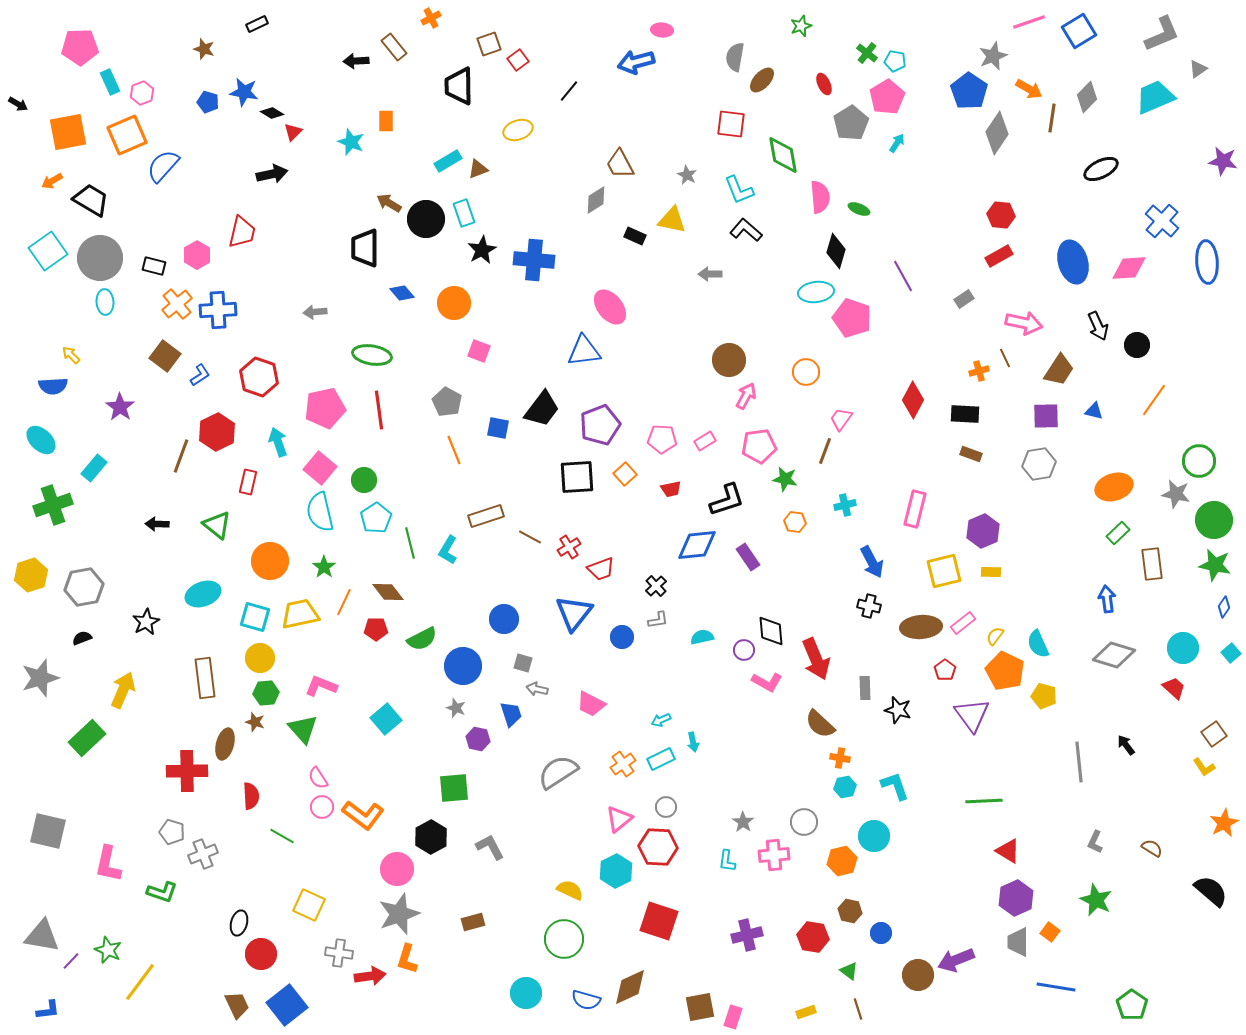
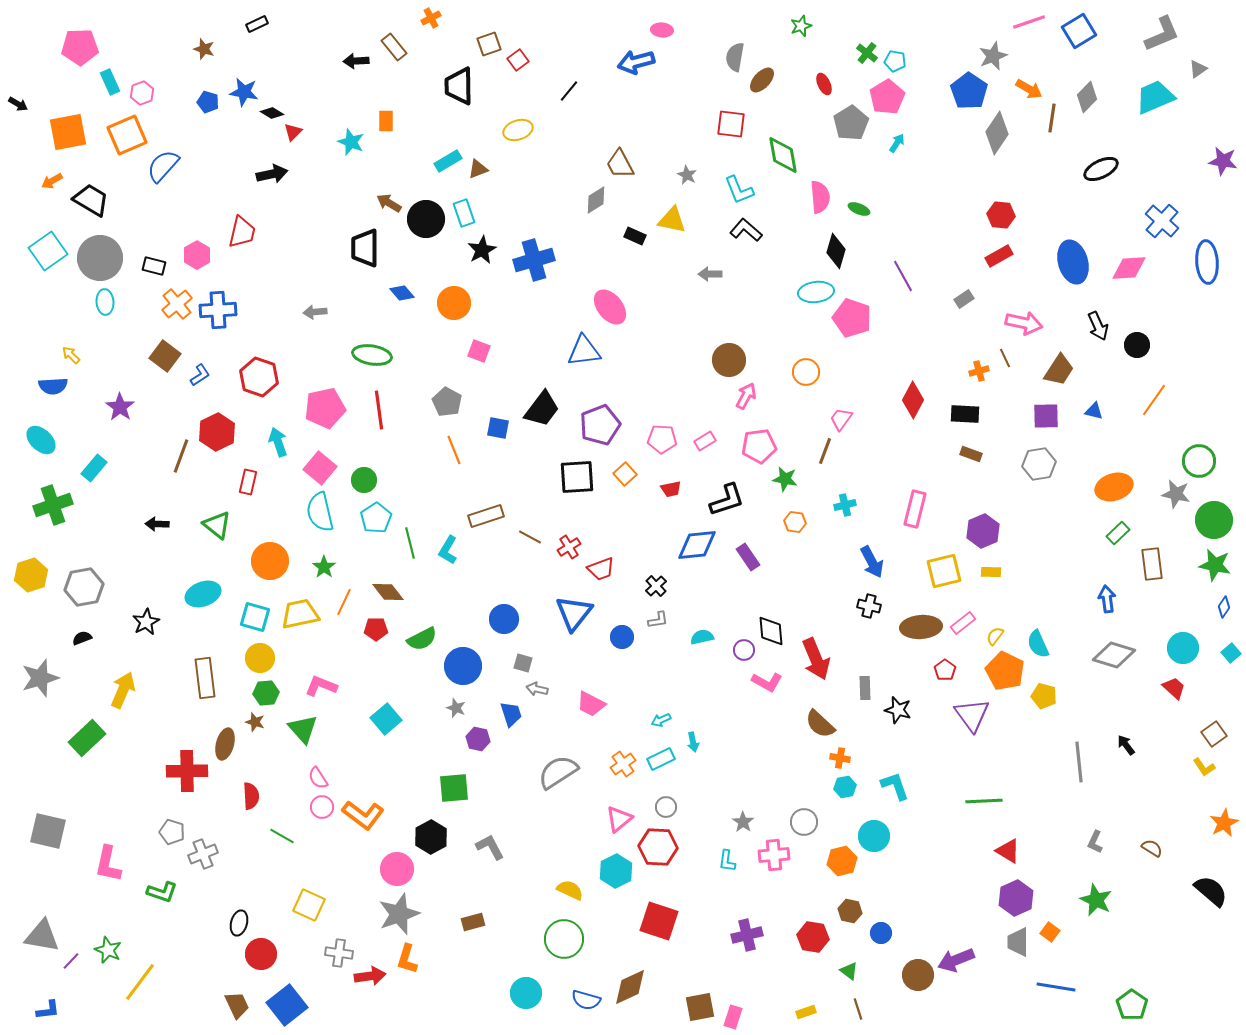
blue cross at (534, 260): rotated 21 degrees counterclockwise
